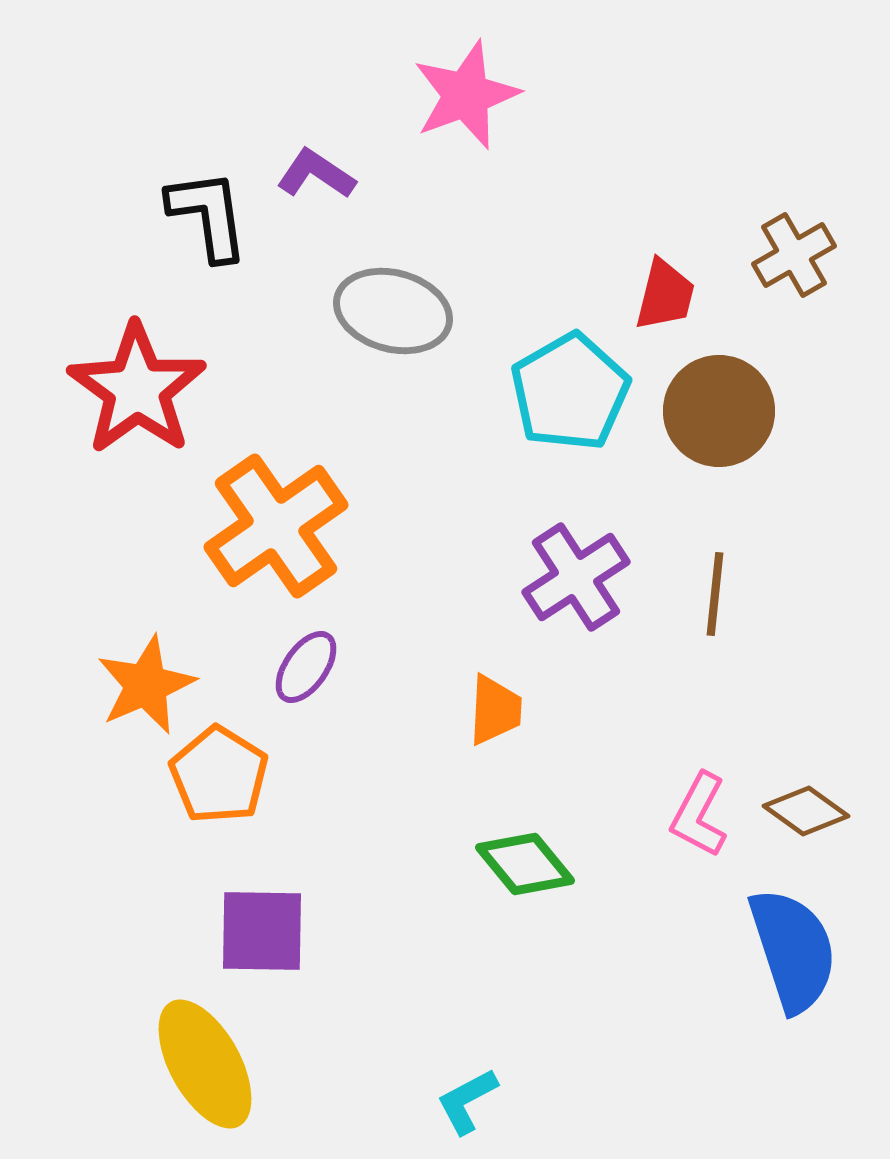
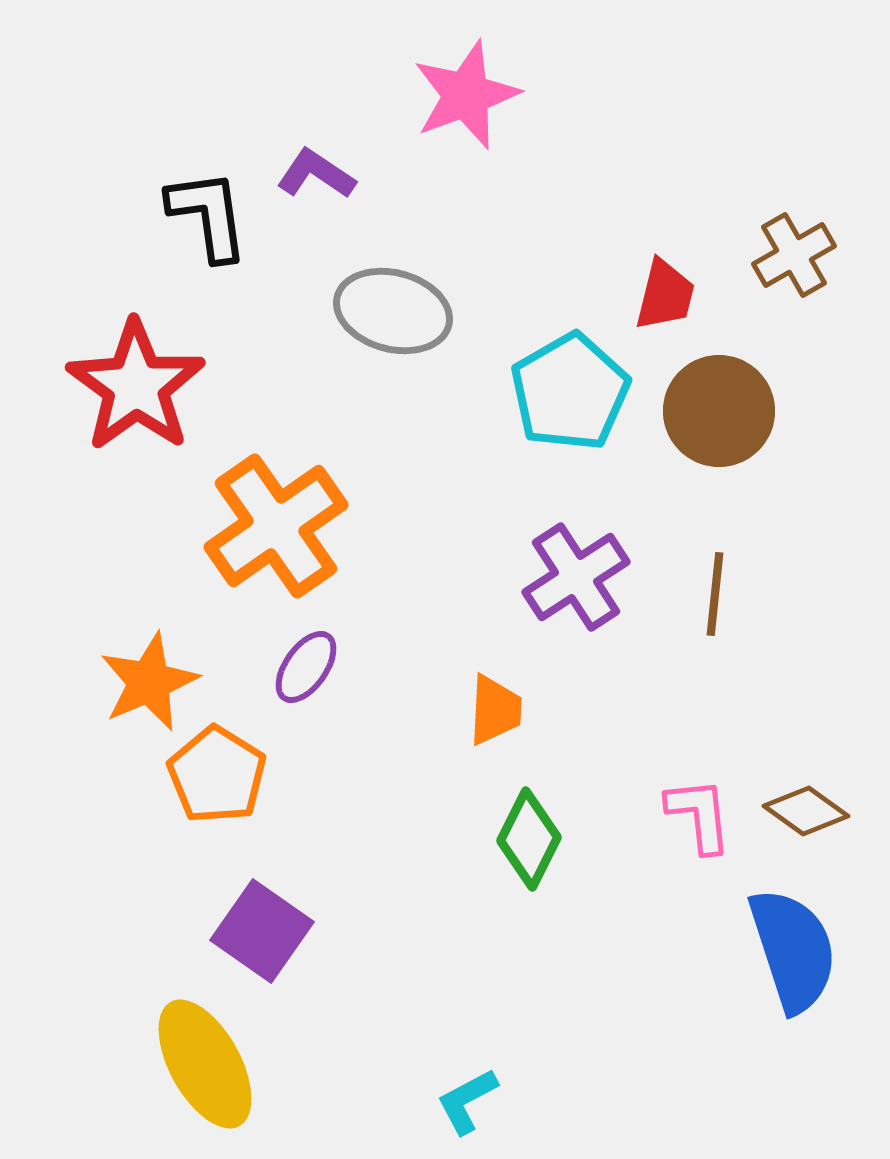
red star: moved 1 px left, 3 px up
orange star: moved 3 px right, 3 px up
orange pentagon: moved 2 px left
pink L-shape: rotated 146 degrees clockwise
green diamond: moved 4 px right, 25 px up; rotated 66 degrees clockwise
purple square: rotated 34 degrees clockwise
